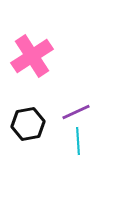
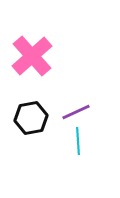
pink cross: rotated 9 degrees counterclockwise
black hexagon: moved 3 px right, 6 px up
